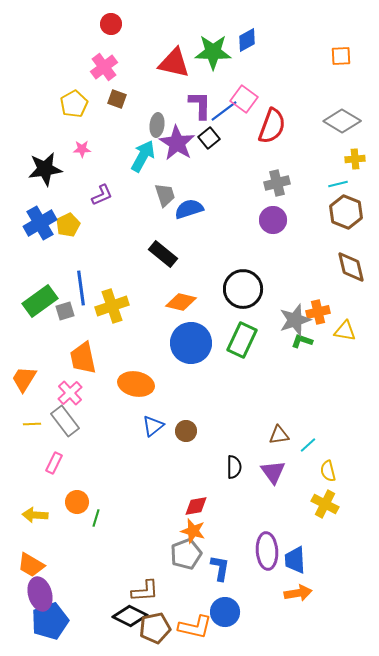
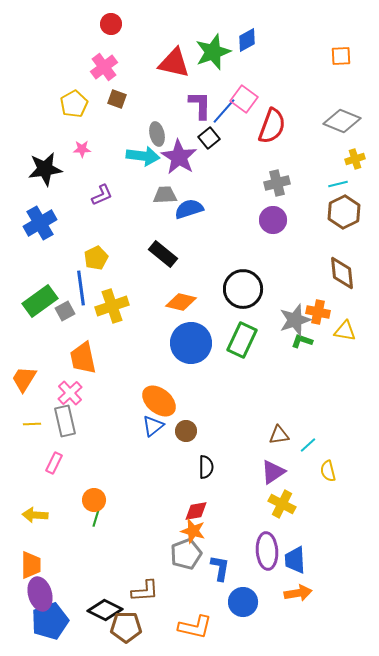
green star at (213, 52): rotated 21 degrees counterclockwise
blue line at (224, 111): rotated 12 degrees counterclockwise
gray diamond at (342, 121): rotated 9 degrees counterclockwise
gray ellipse at (157, 125): moved 9 px down; rotated 20 degrees counterclockwise
purple star at (177, 143): moved 2 px right, 14 px down
cyan arrow at (143, 156): rotated 68 degrees clockwise
yellow cross at (355, 159): rotated 12 degrees counterclockwise
gray trapezoid at (165, 195): rotated 75 degrees counterclockwise
brown hexagon at (346, 212): moved 2 px left; rotated 12 degrees clockwise
yellow pentagon at (68, 225): moved 28 px right, 33 px down
brown diamond at (351, 267): moved 9 px left, 6 px down; rotated 8 degrees clockwise
gray square at (65, 311): rotated 12 degrees counterclockwise
orange cross at (318, 312): rotated 25 degrees clockwise
orange ellipse at (136, 384): moved 23 px right, 17 px down; rotated 28 degrees clockwise
gray rectangle at (65, 421): rotated 24 degrees clockwise
black semicircle at (234, 467): moved 28 px left
purple triangle at (273, 472): rotated 32 degrees clockwise
orange circle at (77, 502): moved 17 px right, 2 px up
yellow cross at (325, 504): moved 43 px left
red diamond at (196, 506): moved 5 px down
orange trapezoid at (31, 565): rotated 120 degrees counterclockwise
blue circle at (225, 612): moved 18 px right, 10 px up
black diamond at (130, 616): moved 25 px left, 6 px up
brown pentagon at (155, 628): moved 29 px left, 1 px up; rotated 12 degrees clockwise
